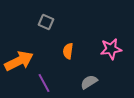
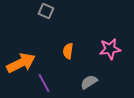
gray square: moved 11 px up
pink star: moved 1 px left
orange arrow: moved 2 px right, 2 px down
